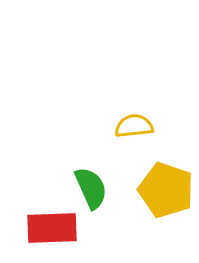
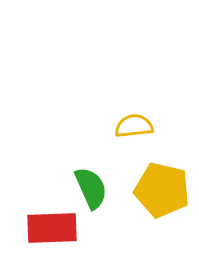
yellow pentagon: moved 4 px left; rotated 6 degrees counterclockwise
